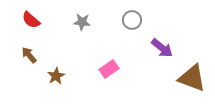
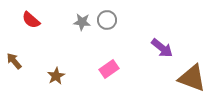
gray circle: moved 25 px left
brown arrow: moved 15 px left, 6 px down
